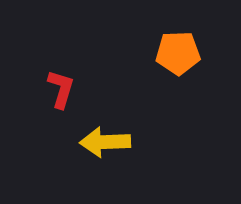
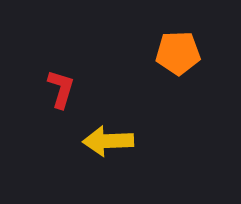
yellow arrow: moved 3 px right, 1 px up
